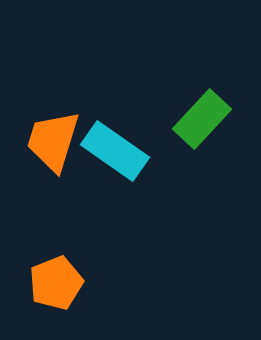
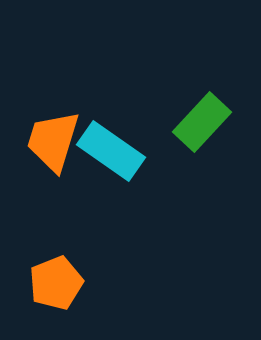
green rectangle: moved 3 px down
cyan rectangle: moved 4 px left
